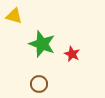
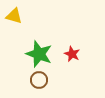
green star: moved 3 px left, 10 px down
brown circle: moved 4 px up
